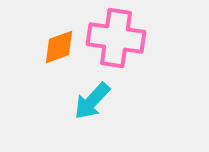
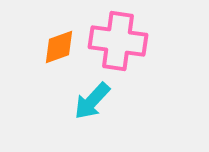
pink cross: moved 2 px right, 3 px down
